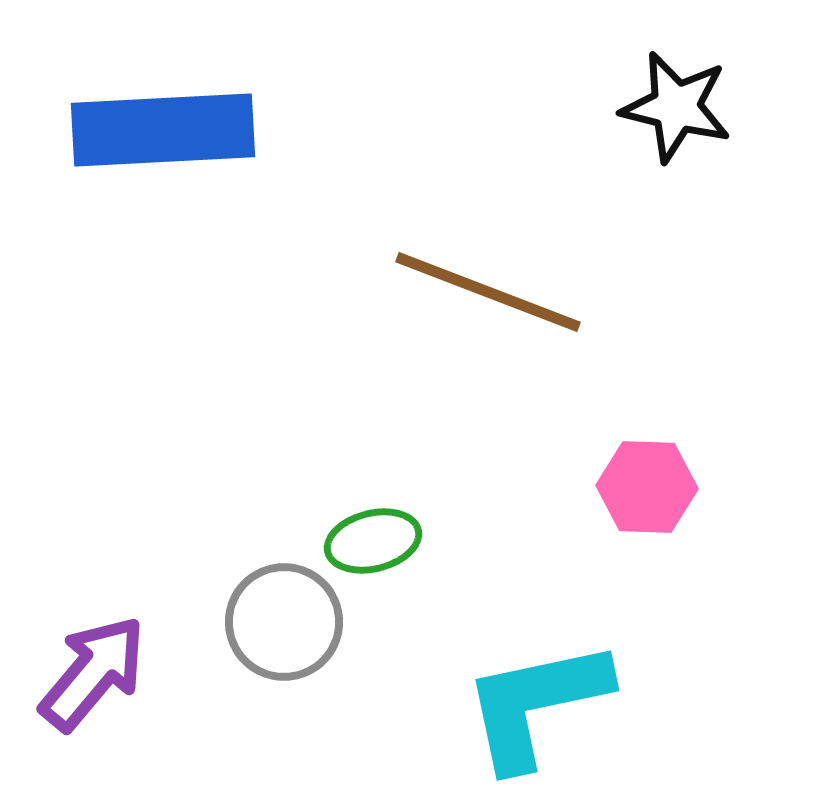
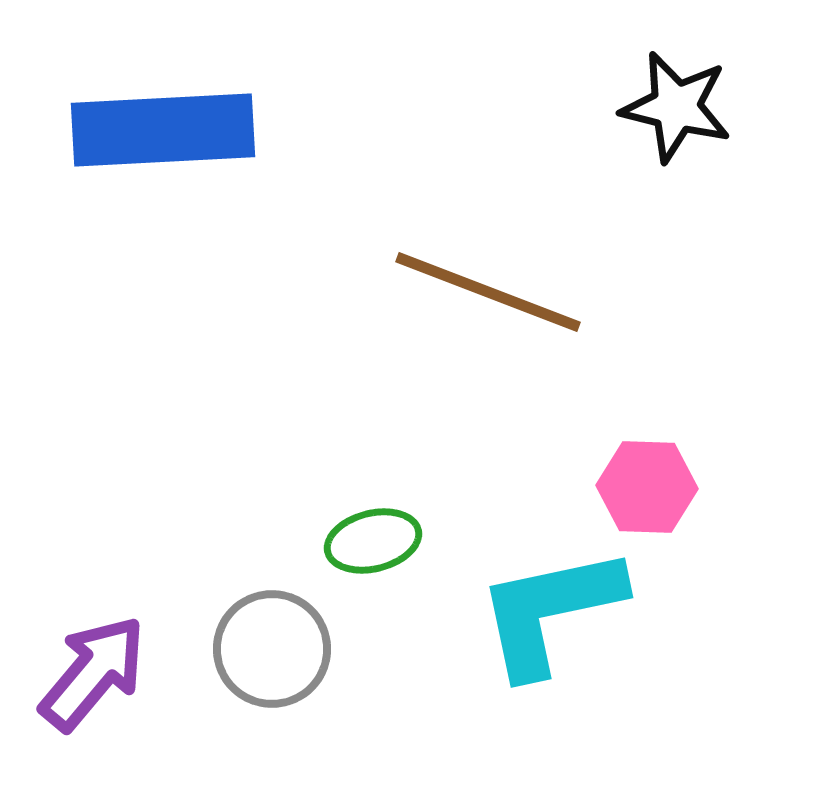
gray circle: moved 12 px left, 27 px down
cyan L-shape: moved 14 px right, 93 px up
